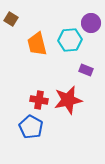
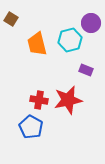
cyan hexagon: rotated 10 degrees counterclockwise
